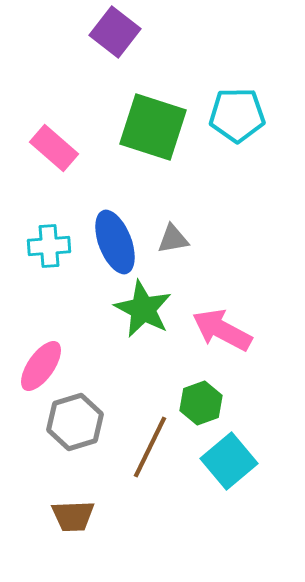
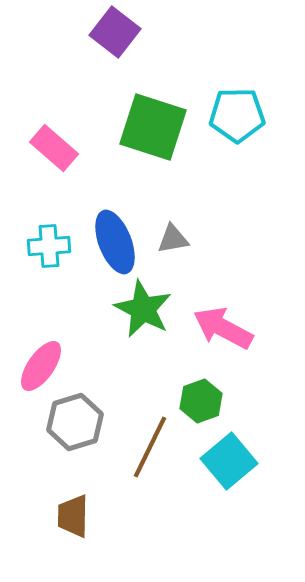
pink arrow: moved 1 px right, 2 px up
green hexagon: moved 2 px up
brown trapezoid: rotated 93 degrees clockwise
